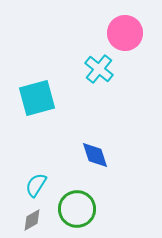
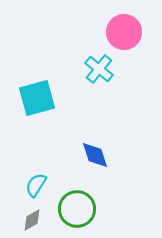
pink circle: moved 1 px left, 1 px up
